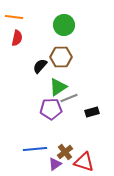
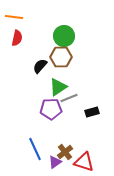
green circle: moved 11 px down
blue line: rotated 70 degrees clockwise
purple triangle: moved 2 px up
